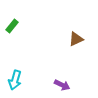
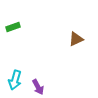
green rectangle: moved 1 px right, 1 px down; rotated 32 degrees clockwise
purple arrow: moved 24 px left, 2 px down; rotated 35 degrees clockwise
